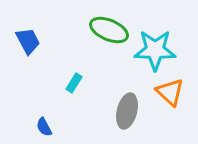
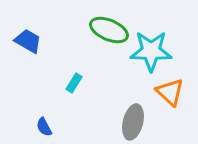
blue trapezoid: rotated 32 degrees counterclockwise
cyan star: moved 4 px left, 1 px down
gray ellipse: moved 6 px right, 11 px down
